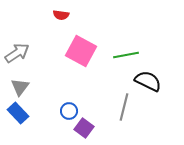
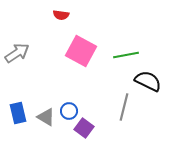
gray triangle: moved 26 px right, 30 px down; rotated 36 degrees counterclockwise
blue rectangle: rotated 30 degrees clockwise
